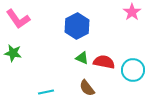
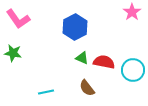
blue hexagon: moved 2 px left, 1 px down
